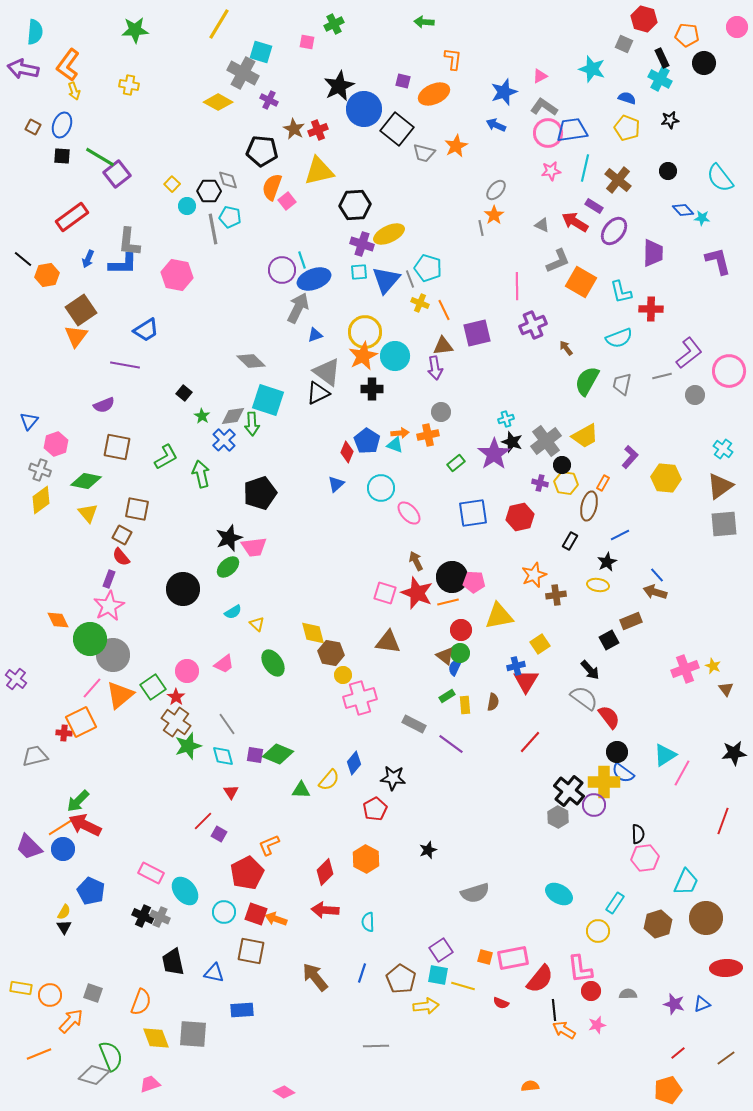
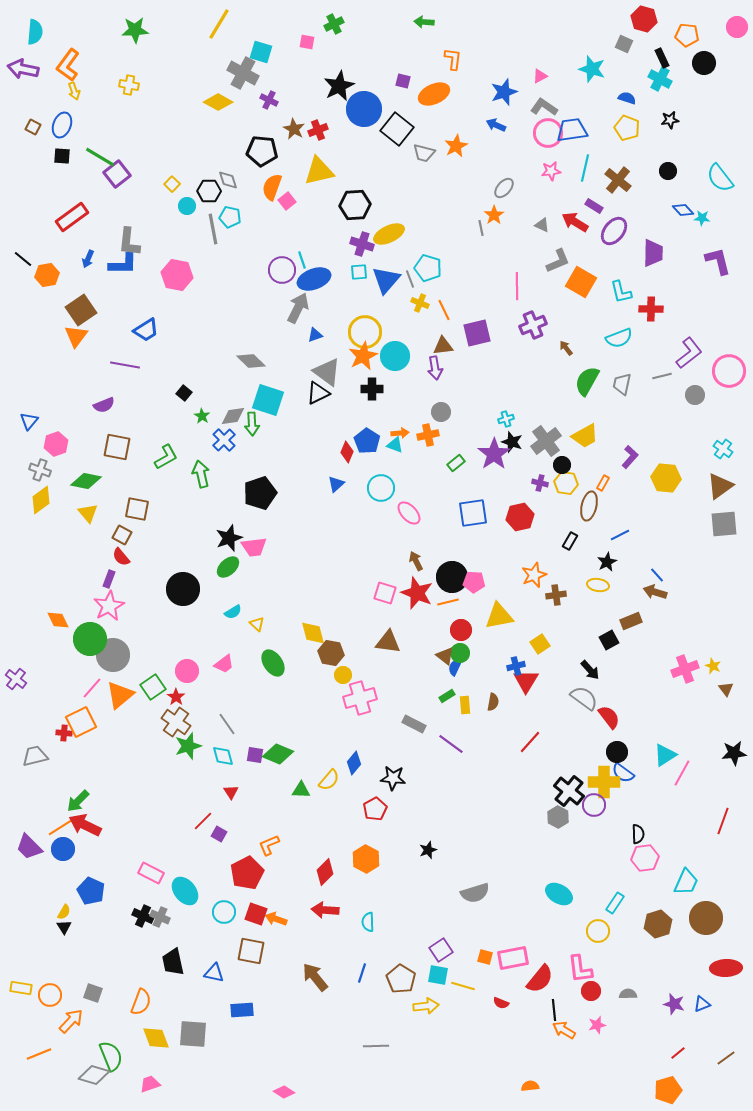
gray ellipse at (496, 190): moved 8 px right, 2 px up
